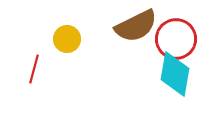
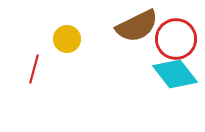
brown semicircle: moved 1 px right
cyan diamond: rotated 48 degrees counterclockwise
